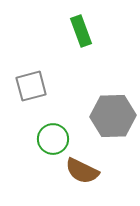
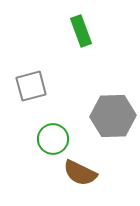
brown semicircle: moved 2 px left, 2 px down
